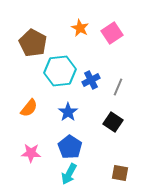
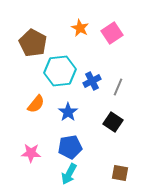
blue cross: moved 1 px right, 1 px down
orange semicircle: moved 7 px right, 4 px up
blue pentagon: rotated 30 degrees clockwise
